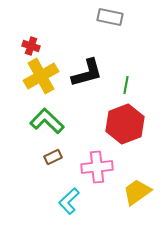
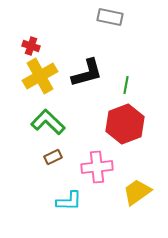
yellow cross: moved 1 px left
green L-shape: moved 1 px right, 1 px down
cyan L-shape: rotated 136 degrees counterclockwise
